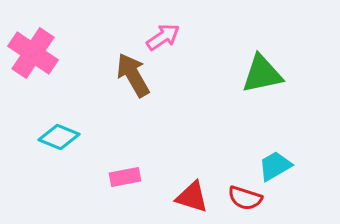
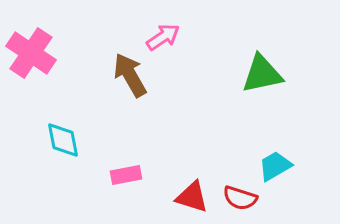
pink cross: moved 2 px left
brown arrow: moved 3 px left
cyan diamond: moved 4 px right, 3 px down; rotated 57 degrees clockwise
pink rectangle: moved 1 px right, 2 px up
red semicircle: moved 5 px left
